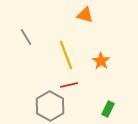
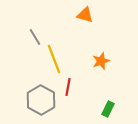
gray line: moved 9 px right
yellow line: moved 12 px left, 4 px down
orange star: rotated 18 degrees clockwise
red line: moved 1 px left, 2 px down; rotated 66 degrees counterclockwise
gray hexagon: moved 9 px left, 6 px up
